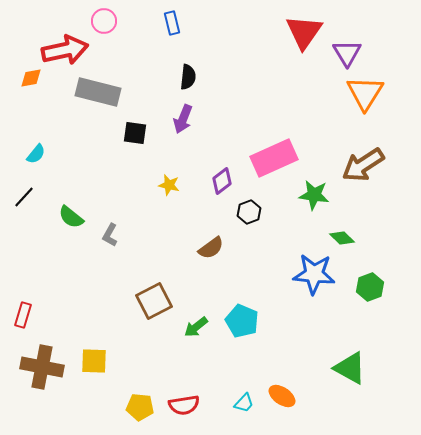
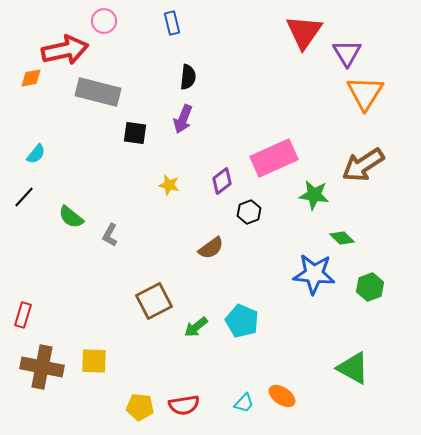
green triangle: moved 3 px right
